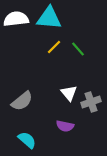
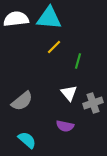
green line: moved 12 px down; rotated 56 degrees clockwise
gray cross: moved 2 px right, 1 px down
